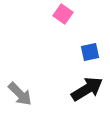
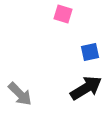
pink square: rotated 18 degrees counterclockwise
black arrow: moved 1 px left, 1 px up
